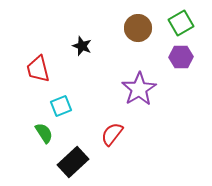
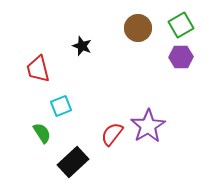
green square: moved 2 px down
purple star: moved 9 px right, 37 px down
green semicircle: moved 2 px left
